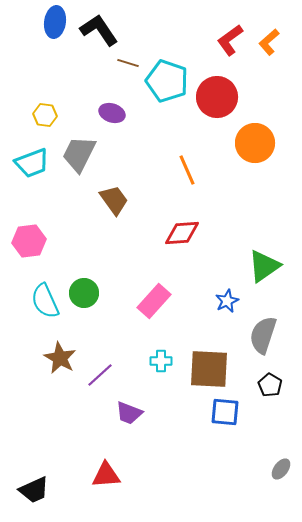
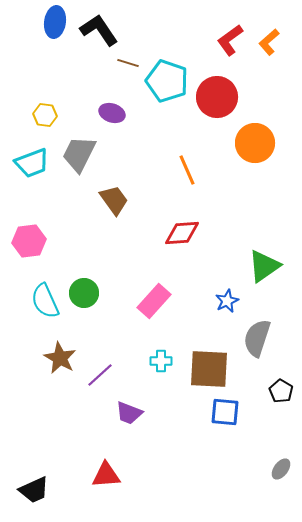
gray semicircle: moved 6 px left, 3 px down
black pentagon: moved 11 px right, 6 px down
